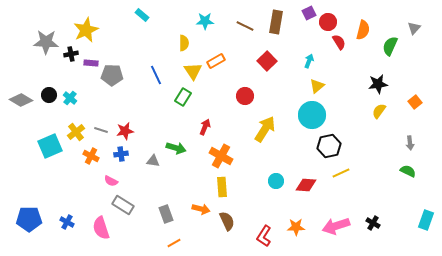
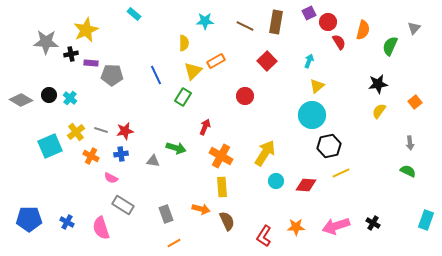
cyan rectangle at (142, 15): moved 8 px left, 1 px up
yellow triangle at (193, 71): rotated 18 degrees clockwise
yellow arrow at (265, 129): moved 24 px down
pink semicircle at (111, 181): moved 3 px up
